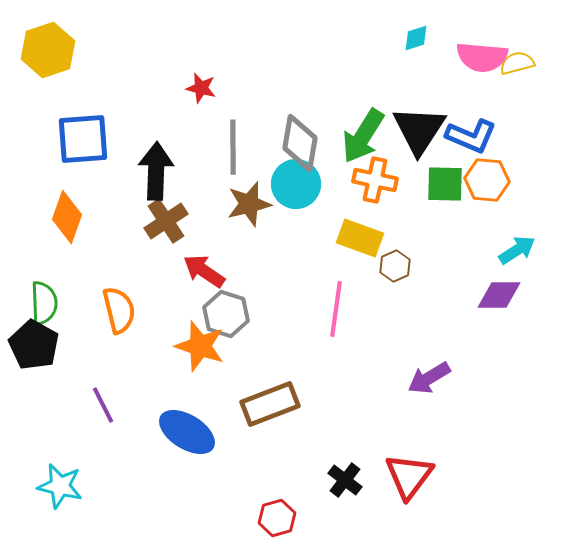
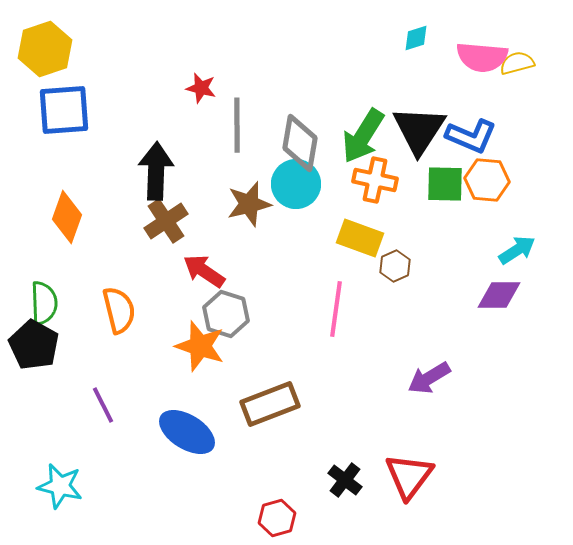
yellow hexagon: moved 3 px left, 1 px up
blue square: moved 19 px left, 29 px up
gray line: moved 4 px right, 22 px up
